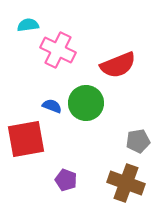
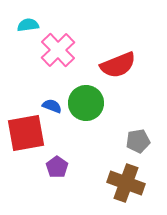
pink cross: rotated 20 degrees clockwise
red square: moved 6 px up
purple pentagon: moved 9 px left, 13 px up; rotated 15 degrees clockwise
